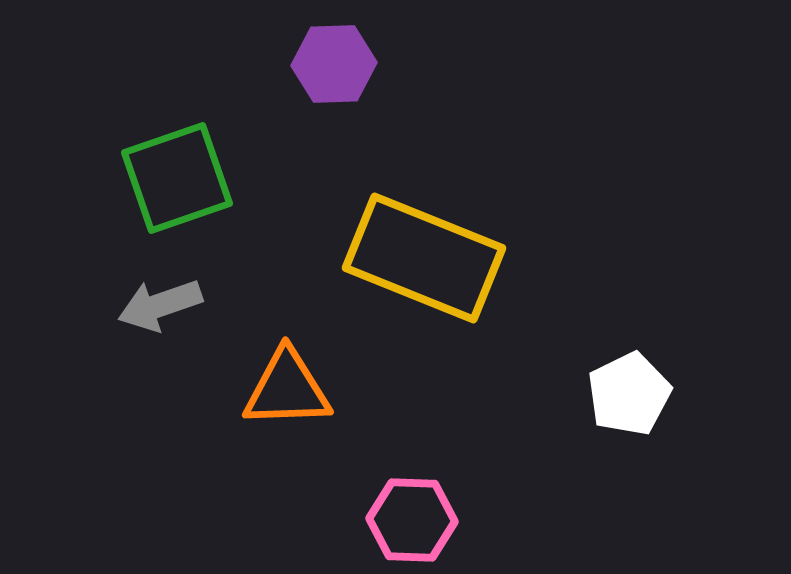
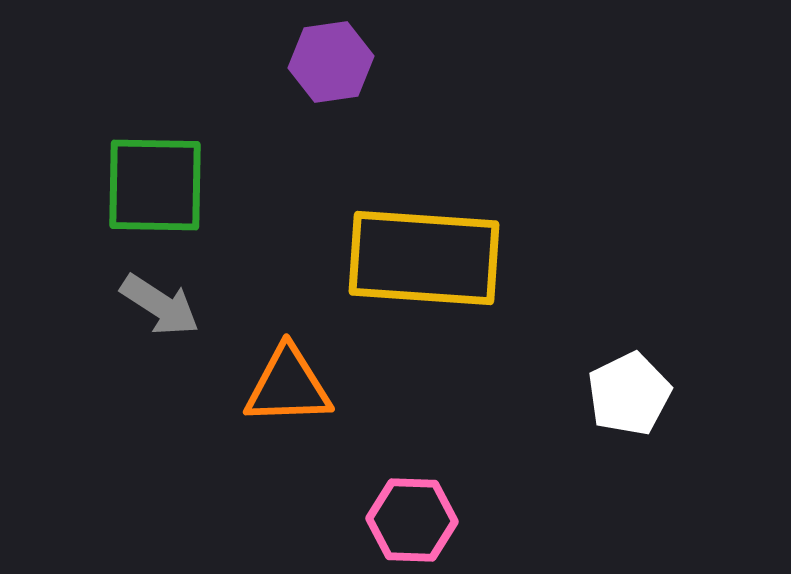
purple hexagon: moved 3 px left, 2 px up; rotated 6 degrees counterclockwise
green square: moved 22 px left, 7 px down; rotated 20 degrees clockwise
yellow rectangle: rotated 18 degrees counterclockwise
gray arrow: rotated 128 degrees counterclockwise
orange triangle: moved 1 px right, 3 px up
